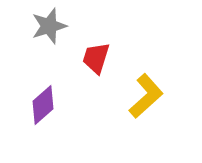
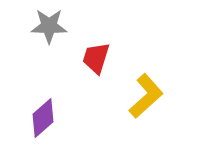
gray star: rotated 18 degrees clockwise
purple diamond: moved 13 px down
